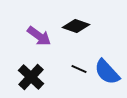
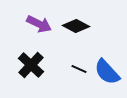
black diamond: rotated 8 degrees clockwise
purple arrow: moved 12 px up; rotated 10 degrees counterclockwise
black cross: moved 12 px up
